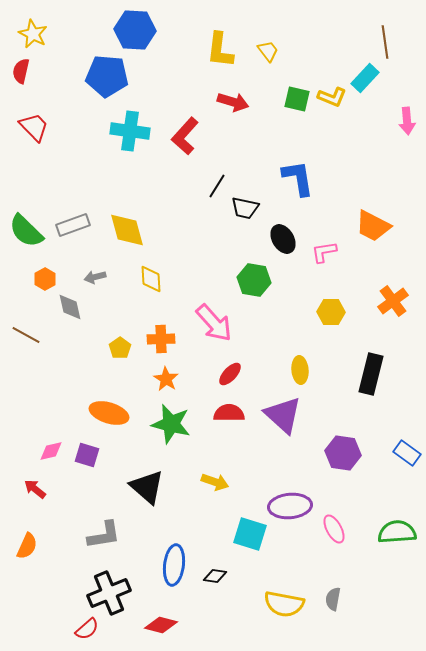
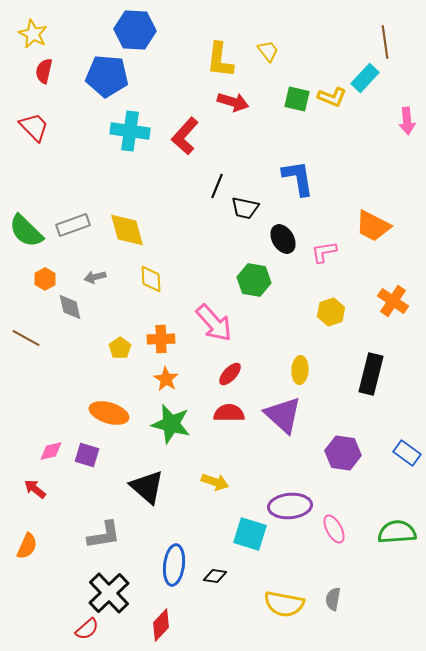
yellow L-shape at (220, 50): moved 10 px down
red semicircle at (21, 71): moved 23 px right
black line at (217, 186): rotated 10 degrees counterclockwise
orange cross at (393, 301): rotated 20 degrees counterclockwise
yellow hexagon at (331, 312): rotated 20 degrees counterclockwise
brown line at (26, 335): moved 3 px down
yellow ellipse at (300, 370): rotated 8 degrees clockwise
black cross at (109, 593): rotated 21 degrees counterclockwise
red diamond at (161, 625): rotated 60 degrees counterclockwise
